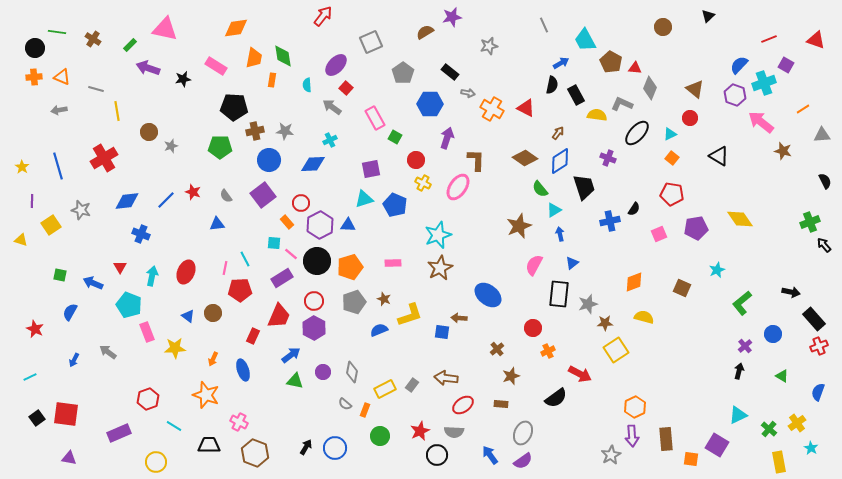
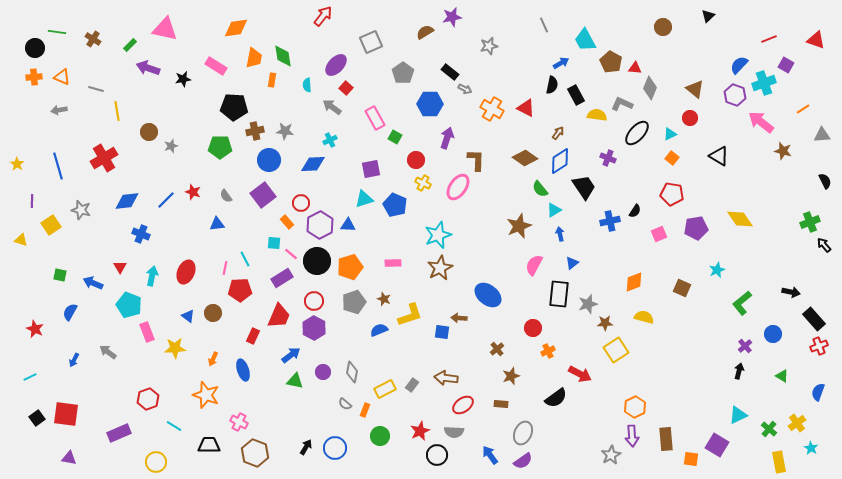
gray arrow at (468, 93): moved 3 px left, 4 px up; rotated 16 degrees clockwise
yellow star at (22, 167): moved 5 px left, 3 px up
black trapezoid at (584, 187): rotated 16 degrees counterclockwise
black semicircle at (634, 209): moved 1 px right, 2 px down
